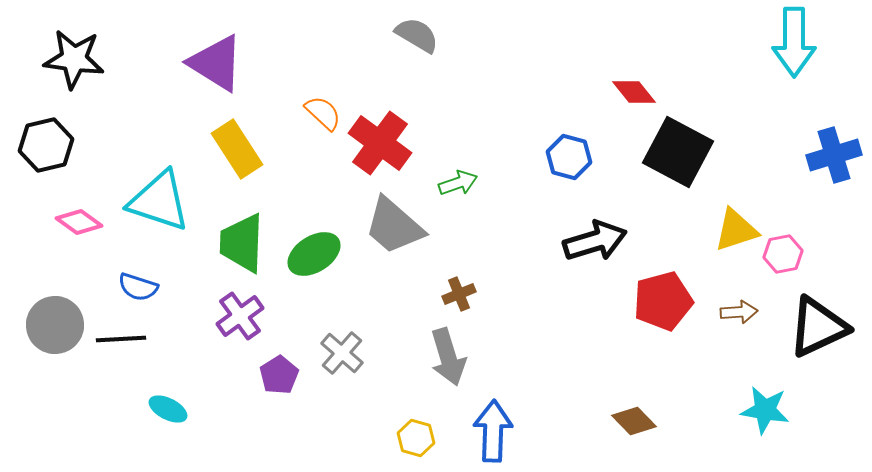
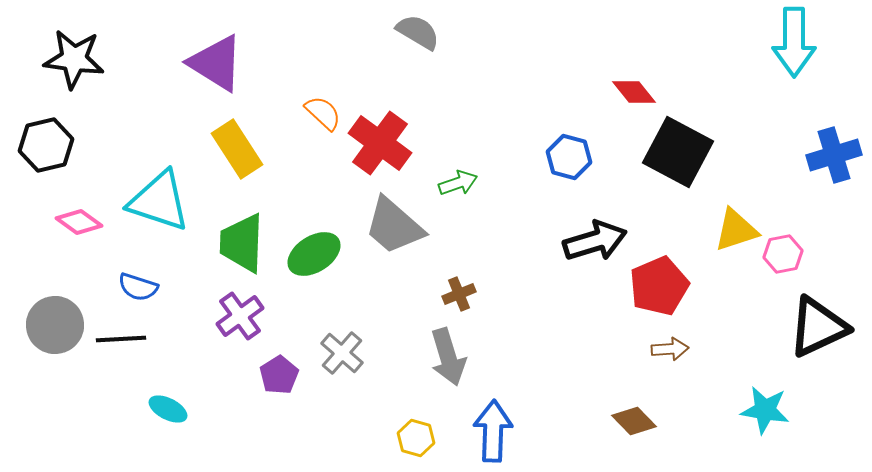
gray semicircle: moved 1 px right, 3 px up
red pentagon: moved 4 px left, 15 px up; rotated 8 degrees counterclockwise
brown arrow: moved 69 px left, 37 px down
